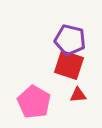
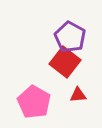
purple pentagon: moved 3 px up; rotated 16 degrees clockwise
red square: moved 4 px left, 3 px up; rotated 20 degrees clockwise
